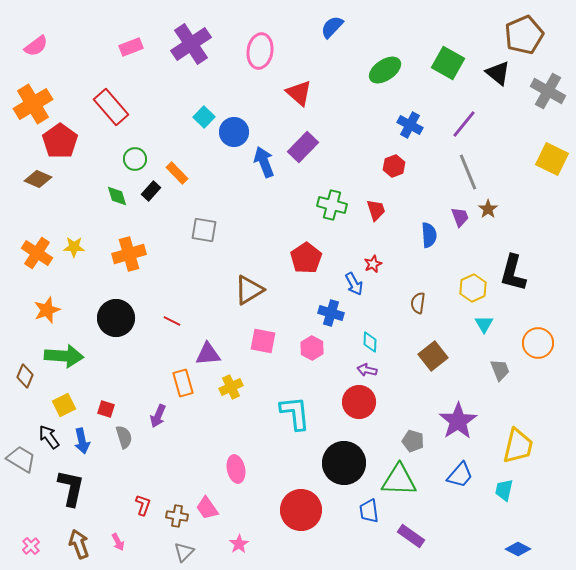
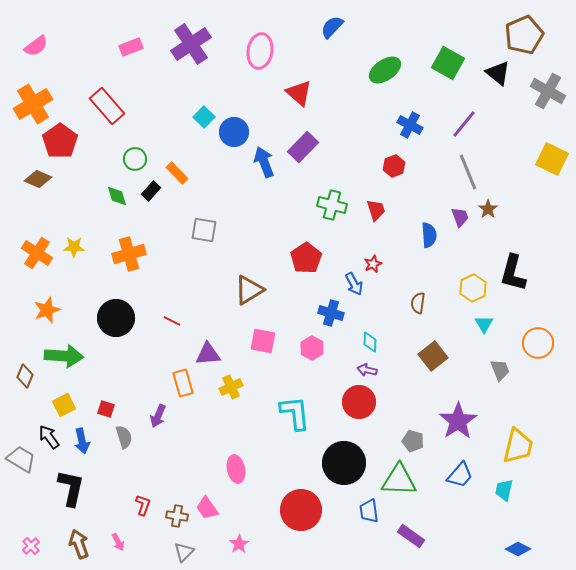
red rectangle at (111, 107): moved 4 px left, 1 px up
